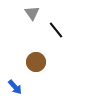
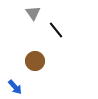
gray triangle: moved 1 px right
brown circle: moved 1 px left, 1 px up
